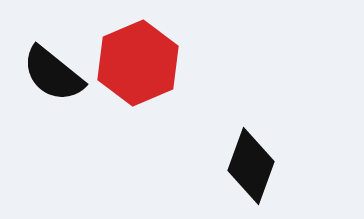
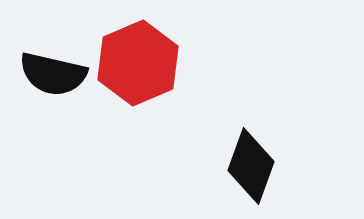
black semicircle: rotated 26 degrees counterclockwise
